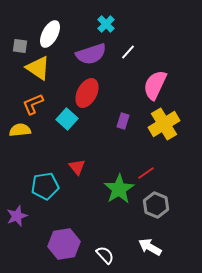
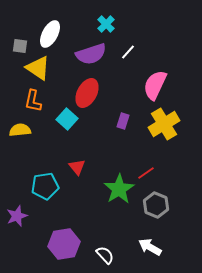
orange L-shape: moved 3 px up; rotated 55 degrees counterclockwise
